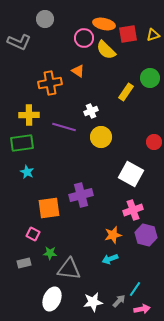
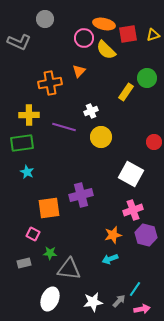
orange triangle: moved 1 px right; rotated 40 degrees clockwise
green circle: moved 3 px left
white ellipse: moved 2 px left
